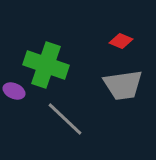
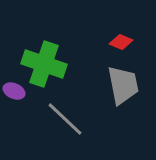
red diamond: moved 1 px down
green cross: moved 2 px left, 1 px up
gray trapezoid: rotated 93 degrees counterclockwise
